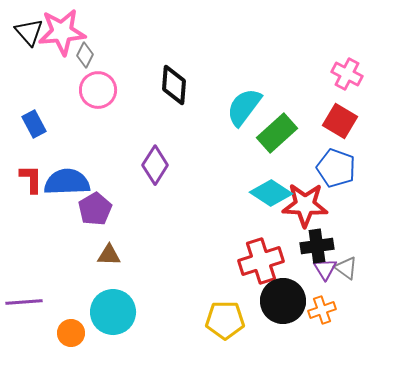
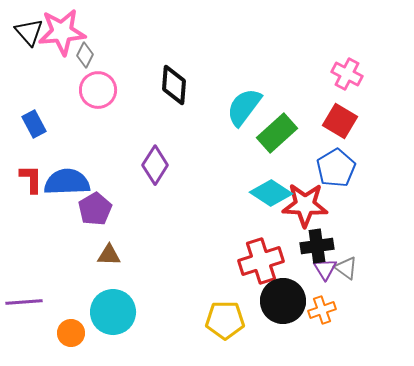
blue pentagon: rotated 21 degrees clockwise
